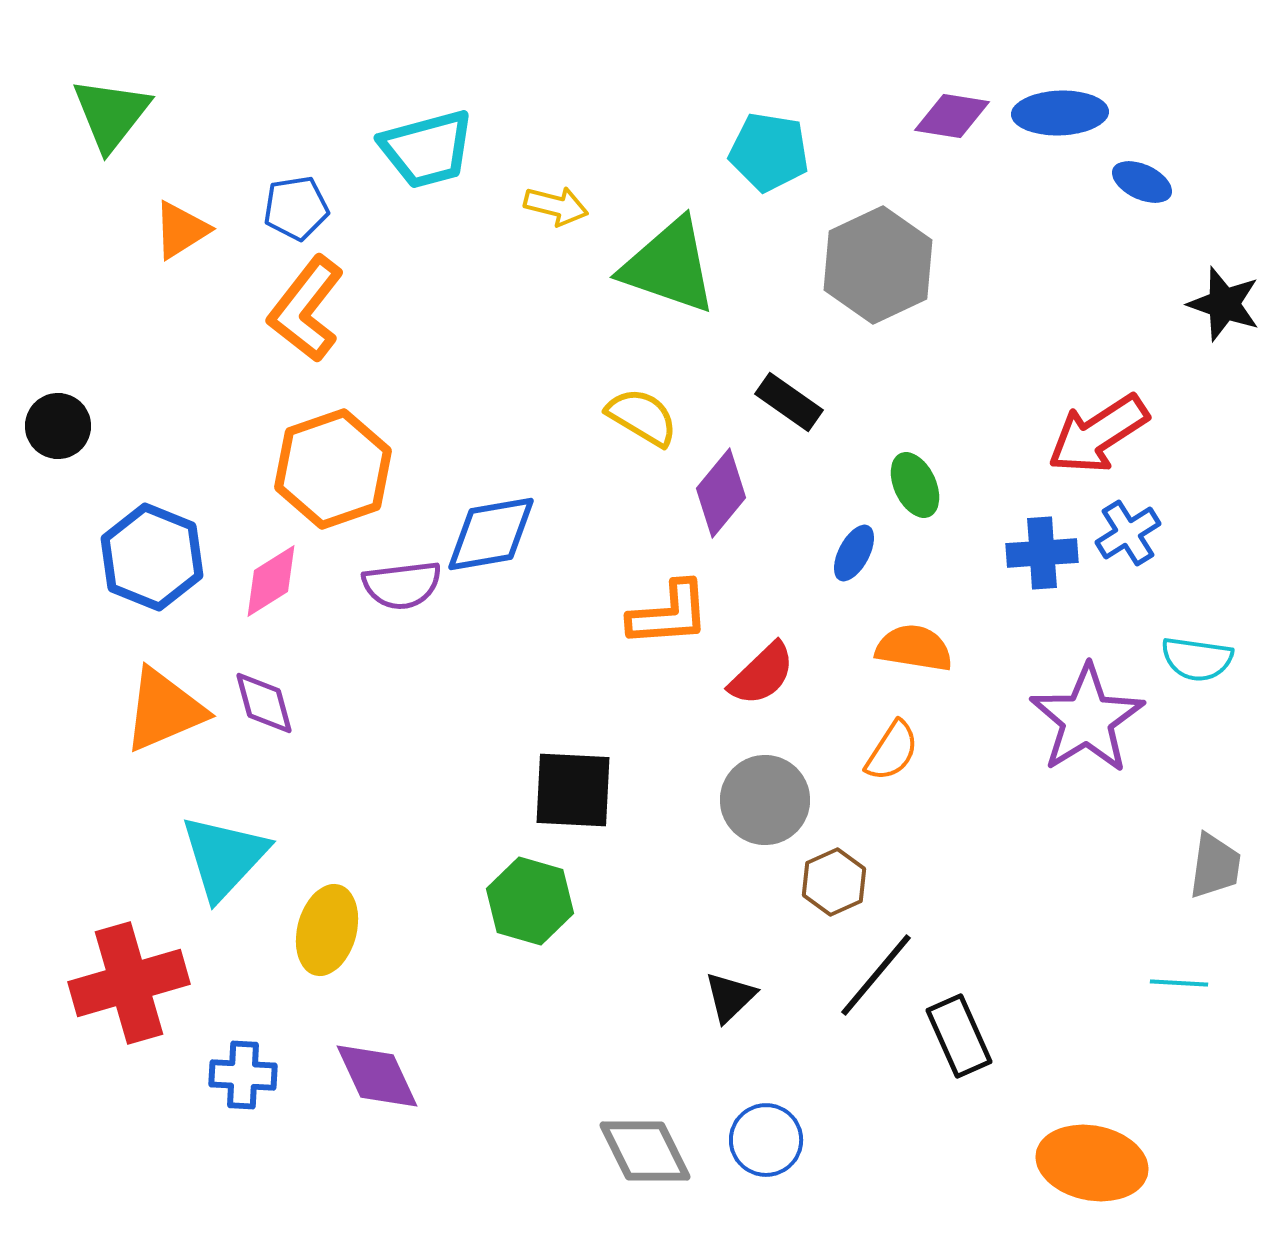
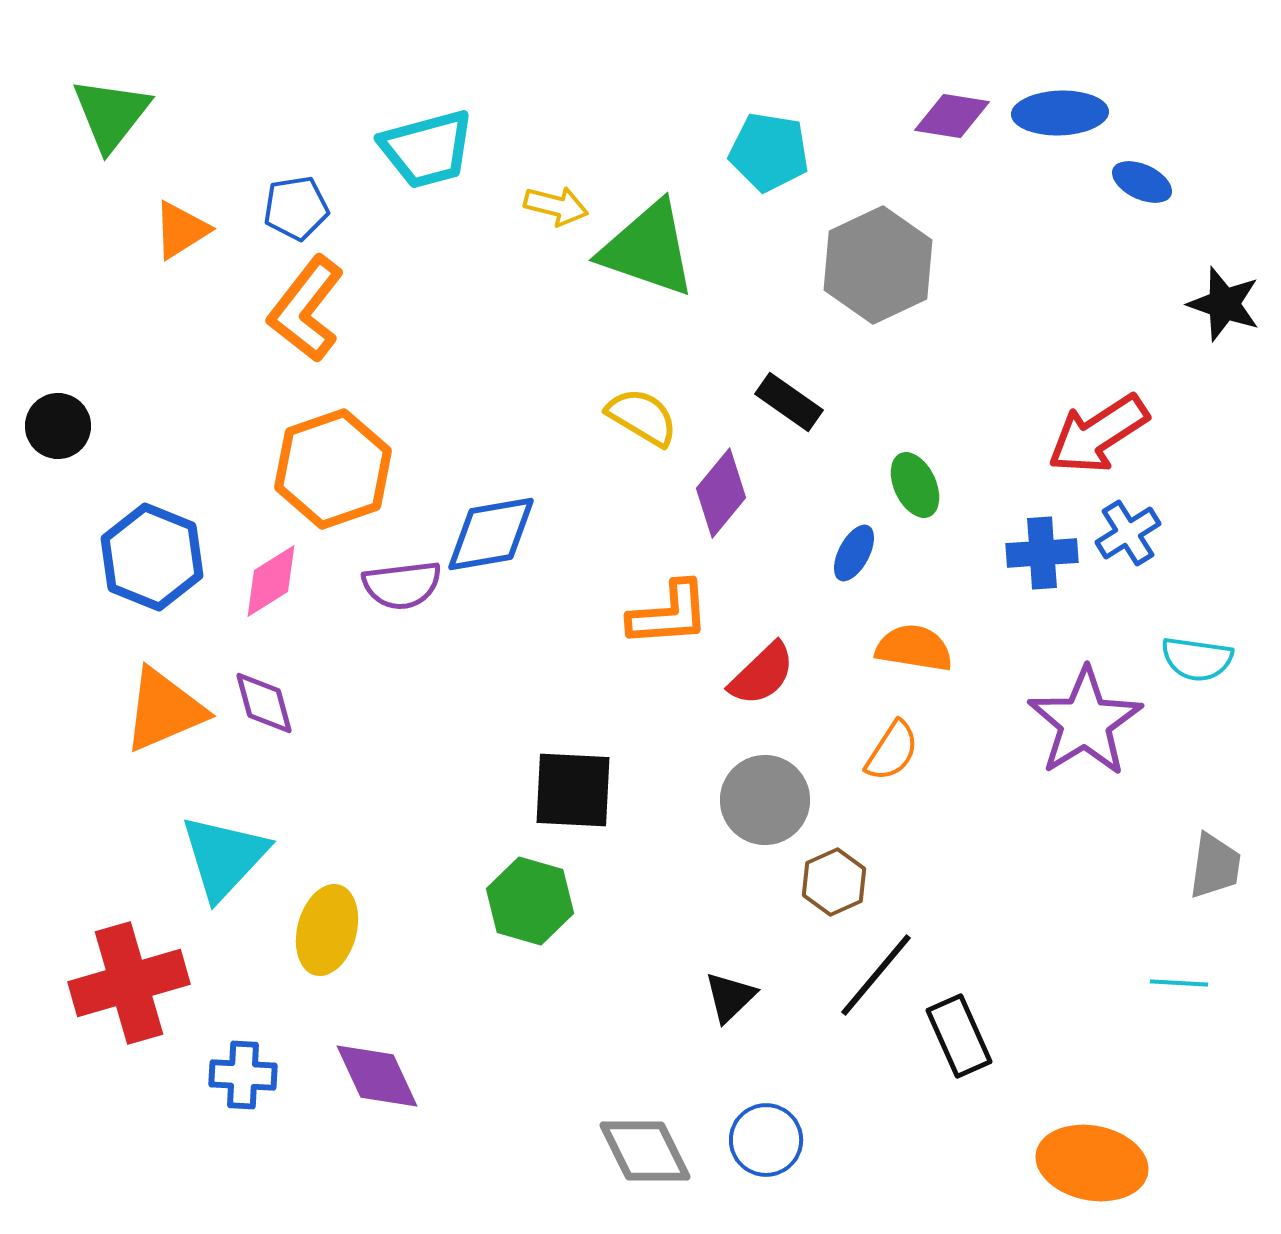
green triangle at (669, 266): moved 21 px left, 17 px up
purple star at (1087, 719): moved 2 px left, 3 px down
